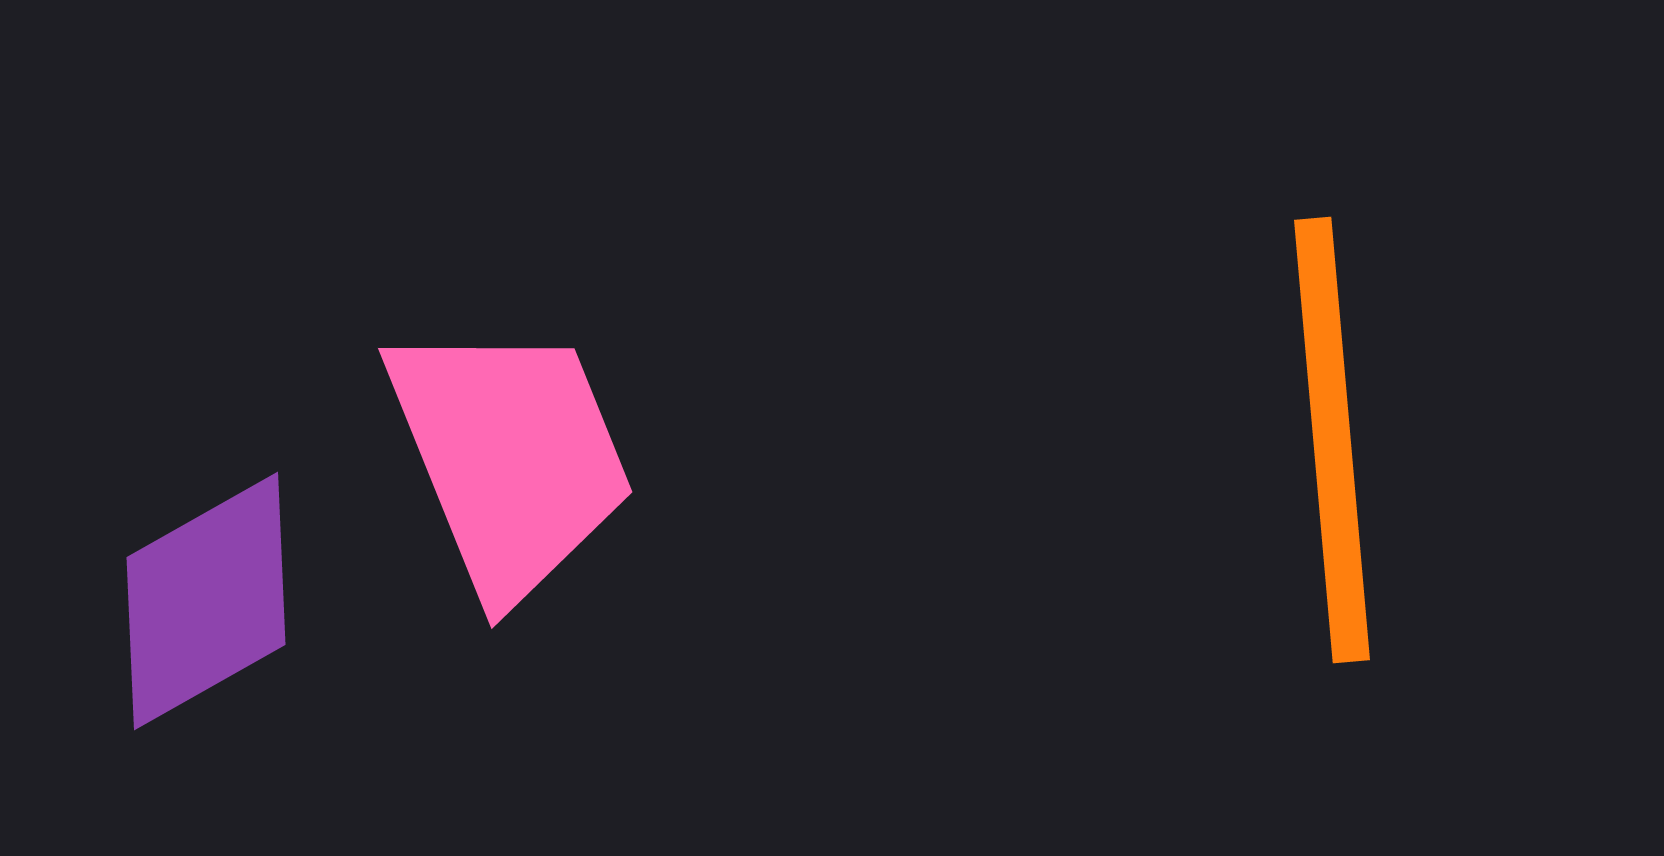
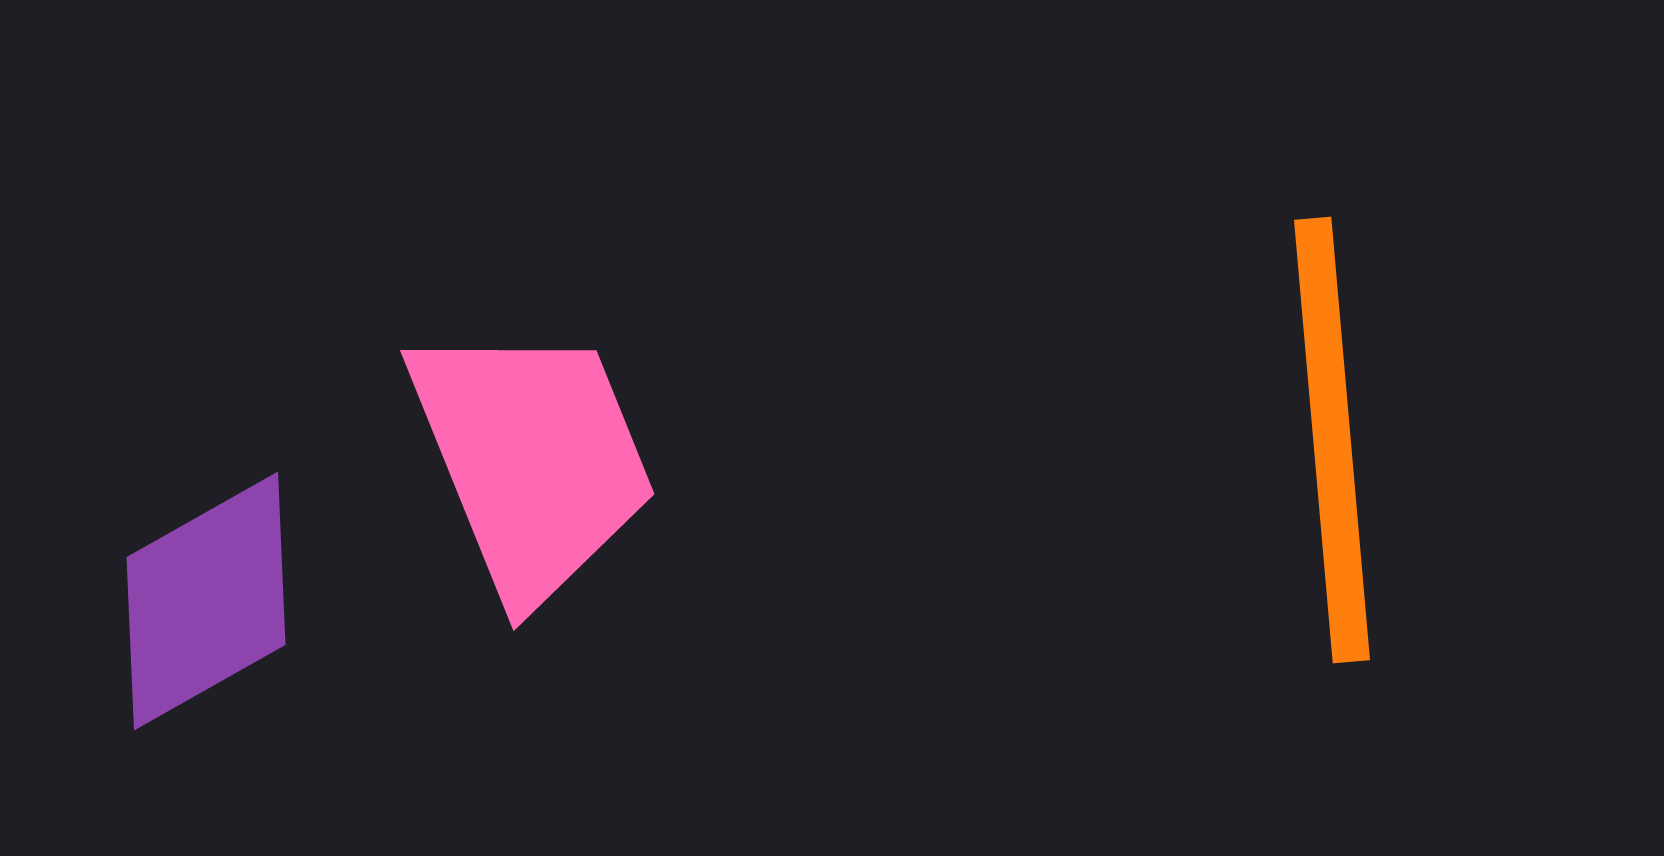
pink trapezoid: moved 22 px right, 2 px down
